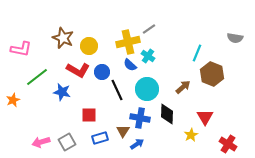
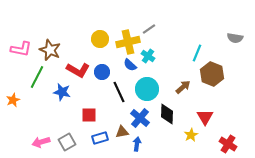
brown star: moved 13 px left, 12 px down
yellow circle: moved 11 px right, 7 px up
green line: rotated 25 degrees counterclockwise
black line: moved 2 px right, 2 px down
blue cross: rotated 30 degrees clockwise
brown triangle: moved 1 px left, 1 px down; rotated 48 degrees clockwise
blue arrow: rotated 48 degrees counterclockwise
